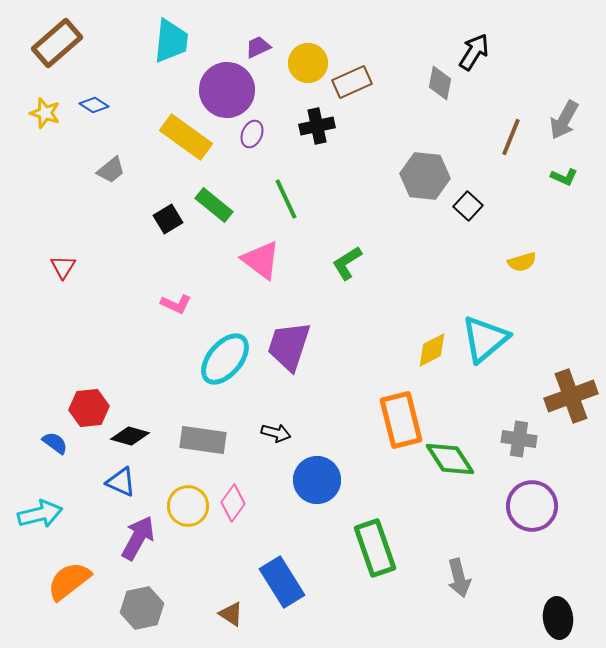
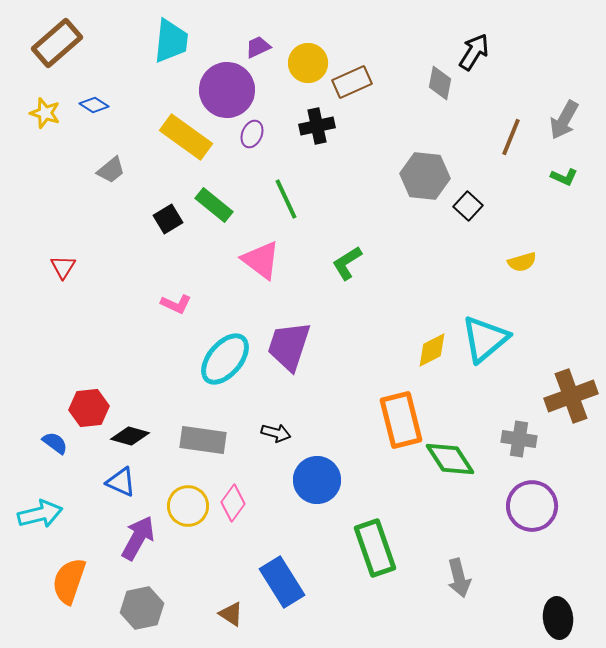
orange semicircle at (69, 581): rotated 33 degrees counterclockwise
